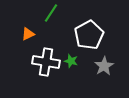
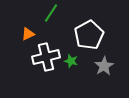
white cross: moved 5 px up; rotated 24 degrees counterclockwise
